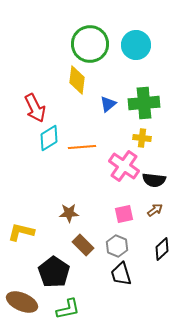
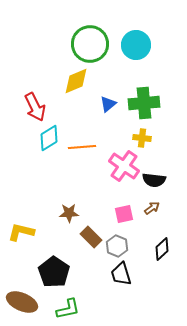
yellow diamond: moved 1 px left, 1 px down; rotated 60 degrees clockwise
red arrow: moved 1 px up
brown arrow: moved 3 px left, 2 px up
brown rectangle: moved 8 px right, 8 px up
